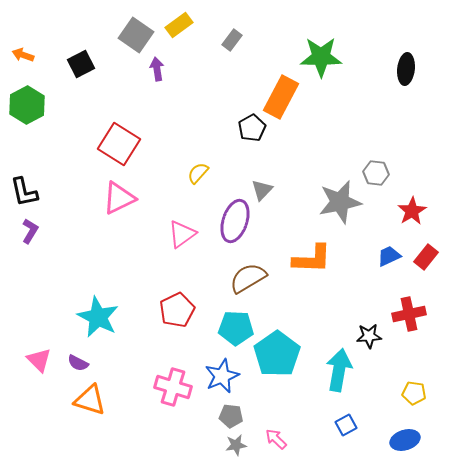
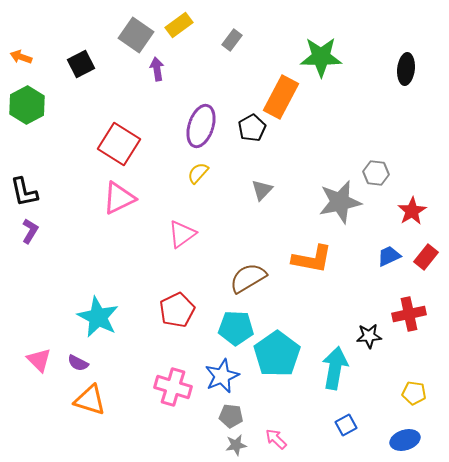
orange arrow at (23, 55): moved 2 px left, 2 px down
purple ellipse at (235, 221): moved 34 px left, 95 px up
orange L-shape at (312, 259): rotated 9 degrees clockwise
cyan arrow at (339, 370): moved 4 px left, 2 px up
